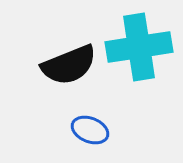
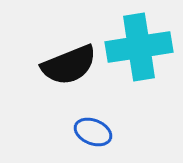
blue ellipse: moved 3 px right, 2 px down
